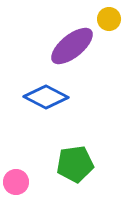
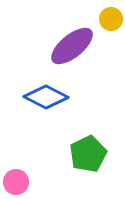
yellow circle: moved 2 px right
green pentagon: moved 13 px right, 10 px up; rotated 18 degrees counterclockwise
